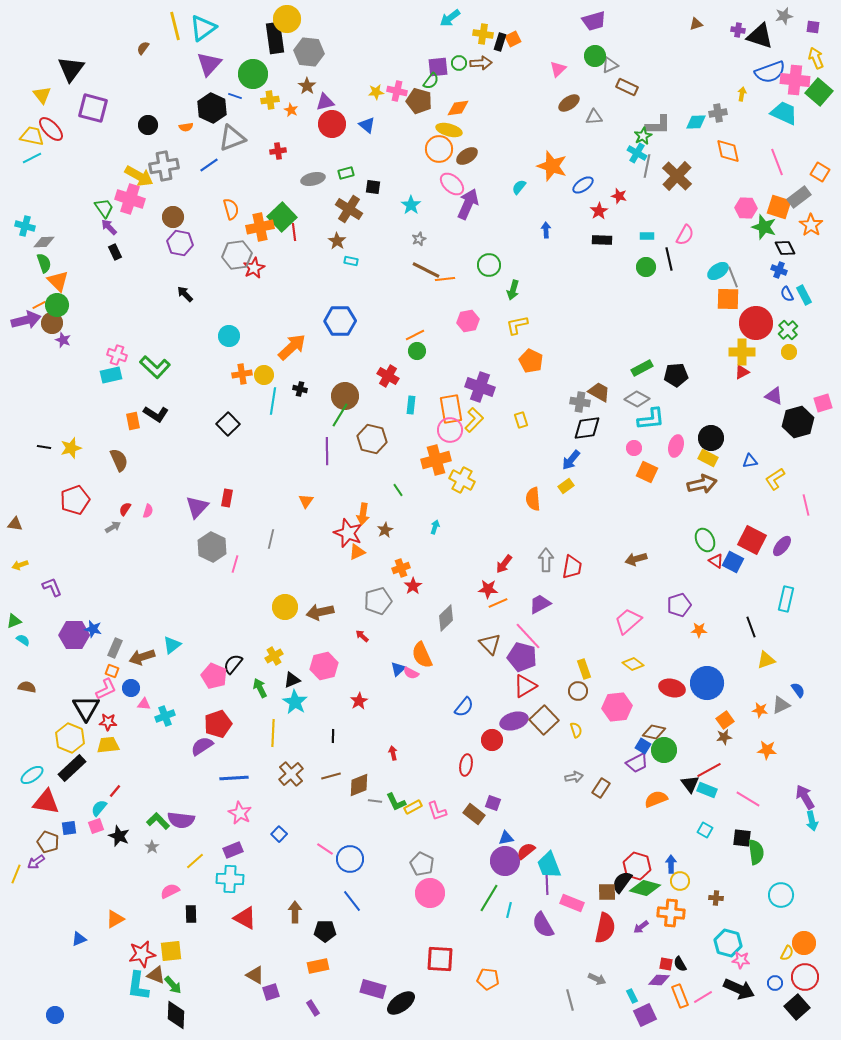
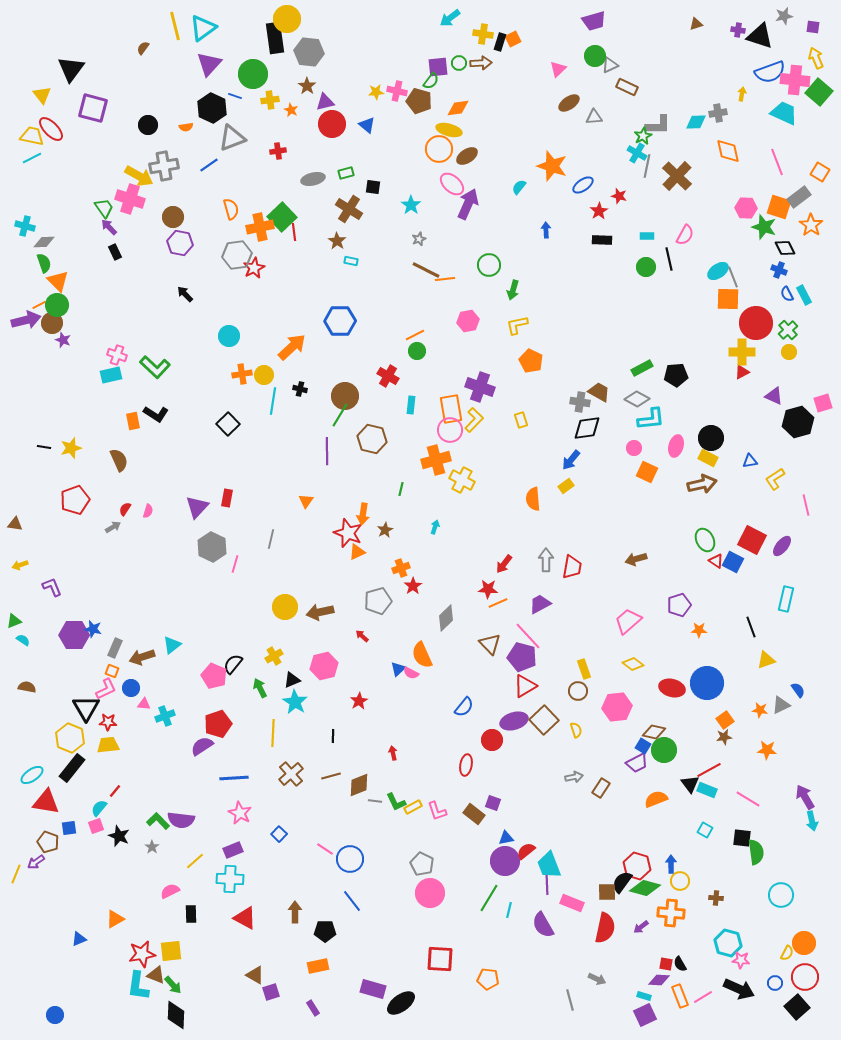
green line at (398, 490): moved 3 px right, 1 px up; rotated 48 degrees clockwise
black rectangle at (72, 768): rotated 8 degrees counterclockwise
cyan rectangle at (632, 996): moved 12 px right; rotated 48 degrees counterclockwise
